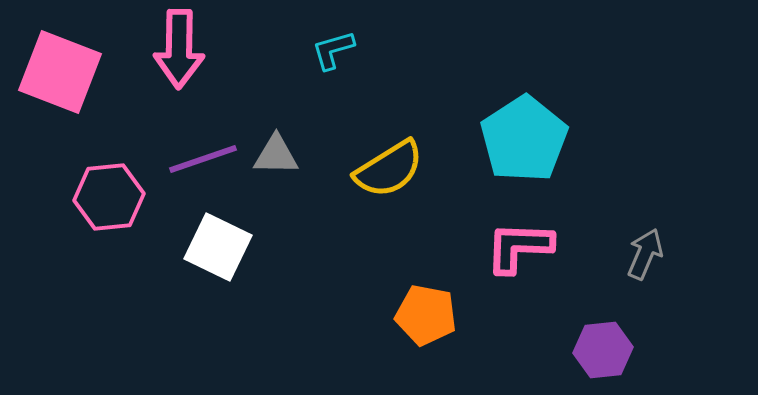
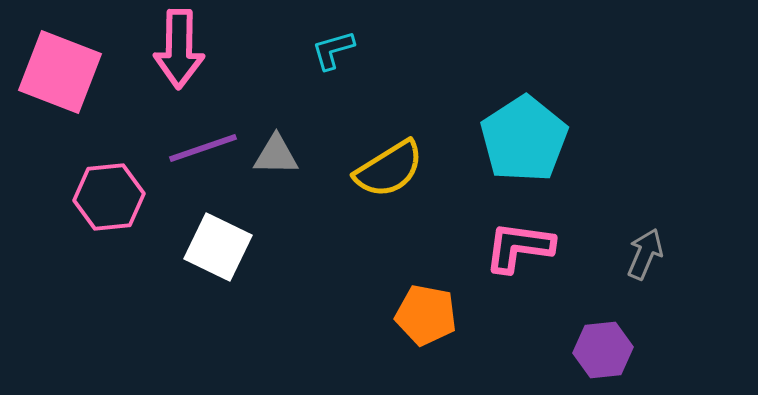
purple line: moved 11 px up
pink L-shape: rotated 6 degrees clockwise
